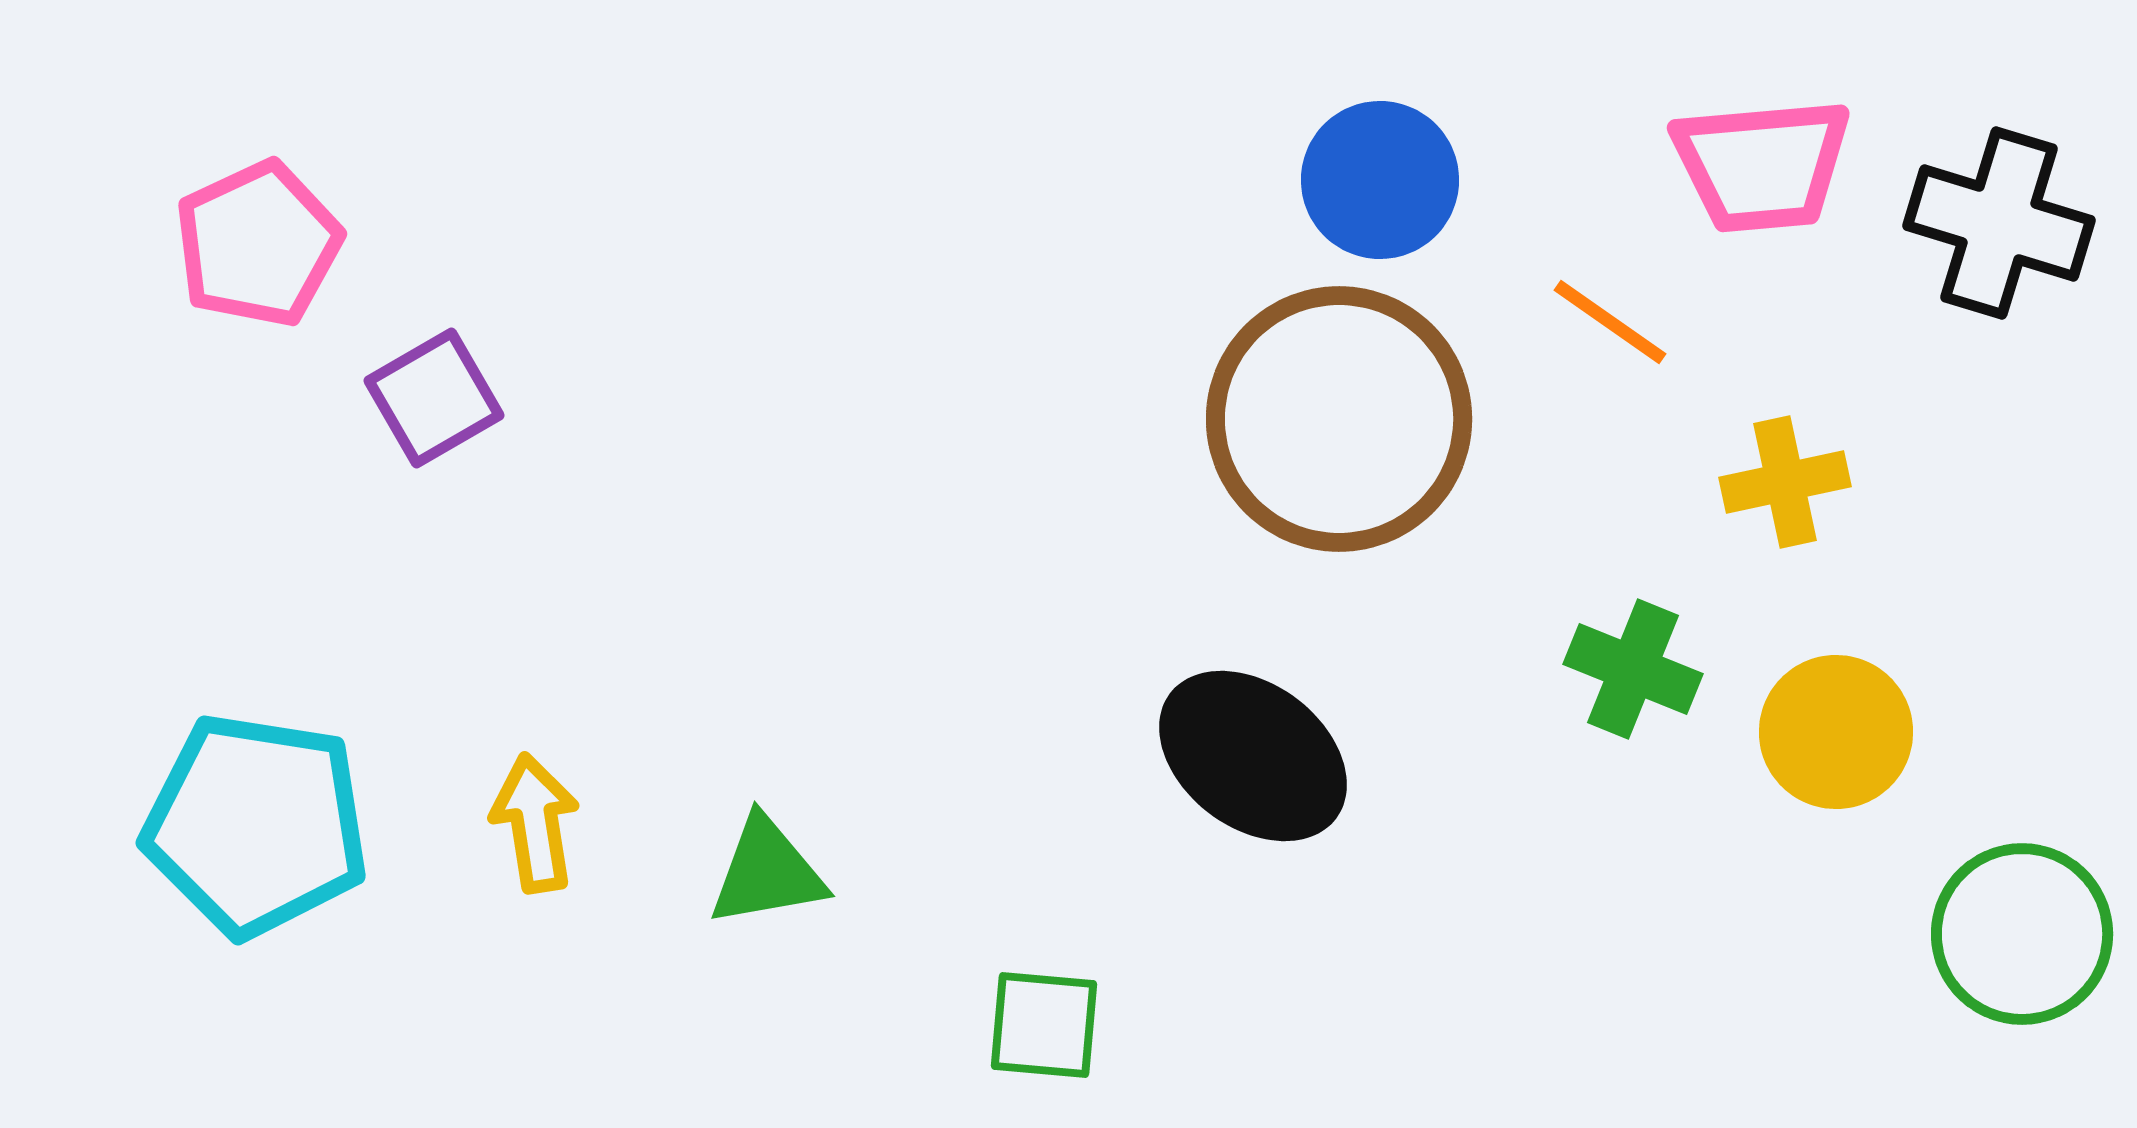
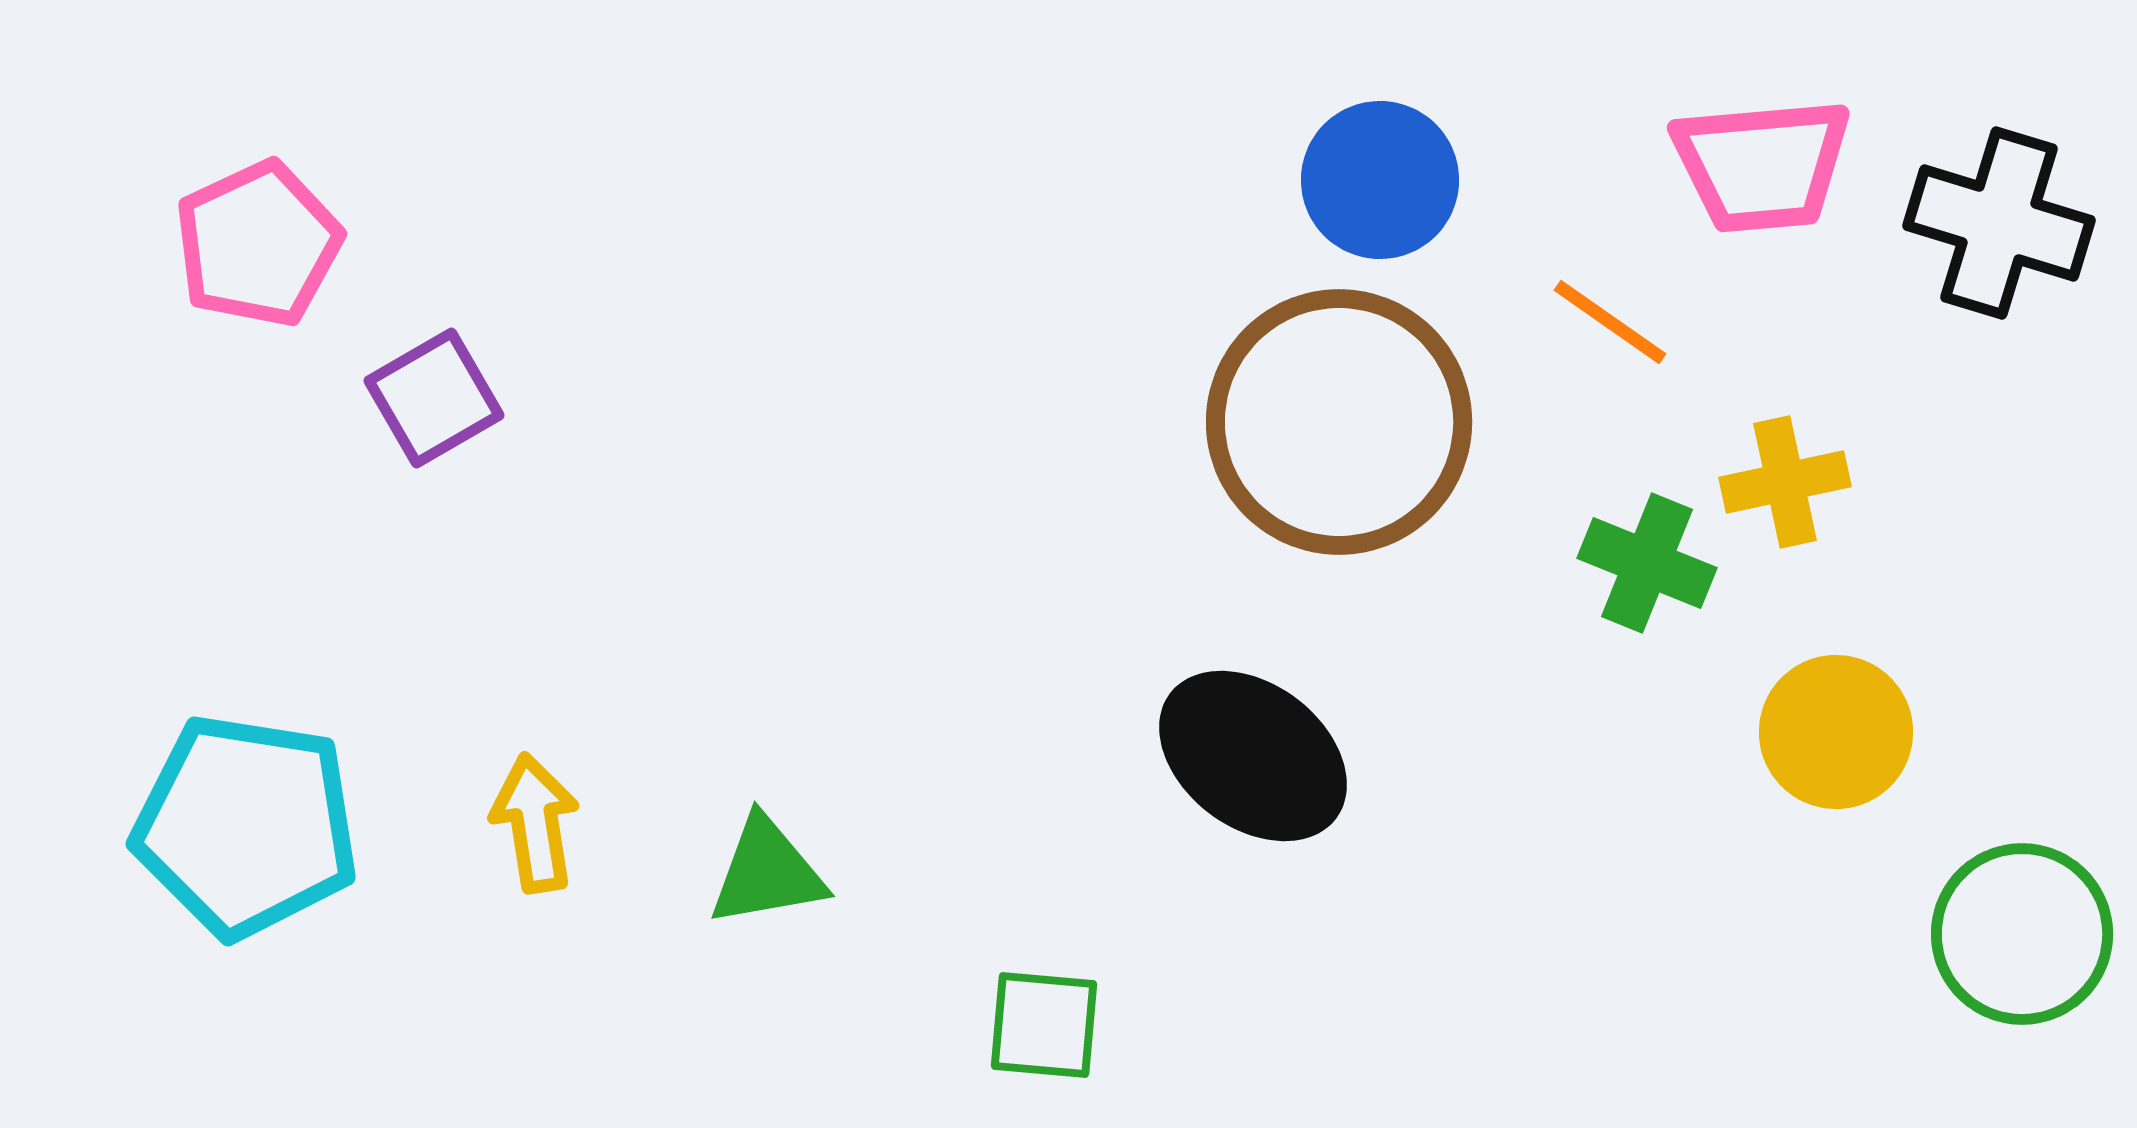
brown circle: moved 3 px down
green cross: moved 14 px right, 106 px up
cyan pentagon: moved 10 px left, 1 px down
